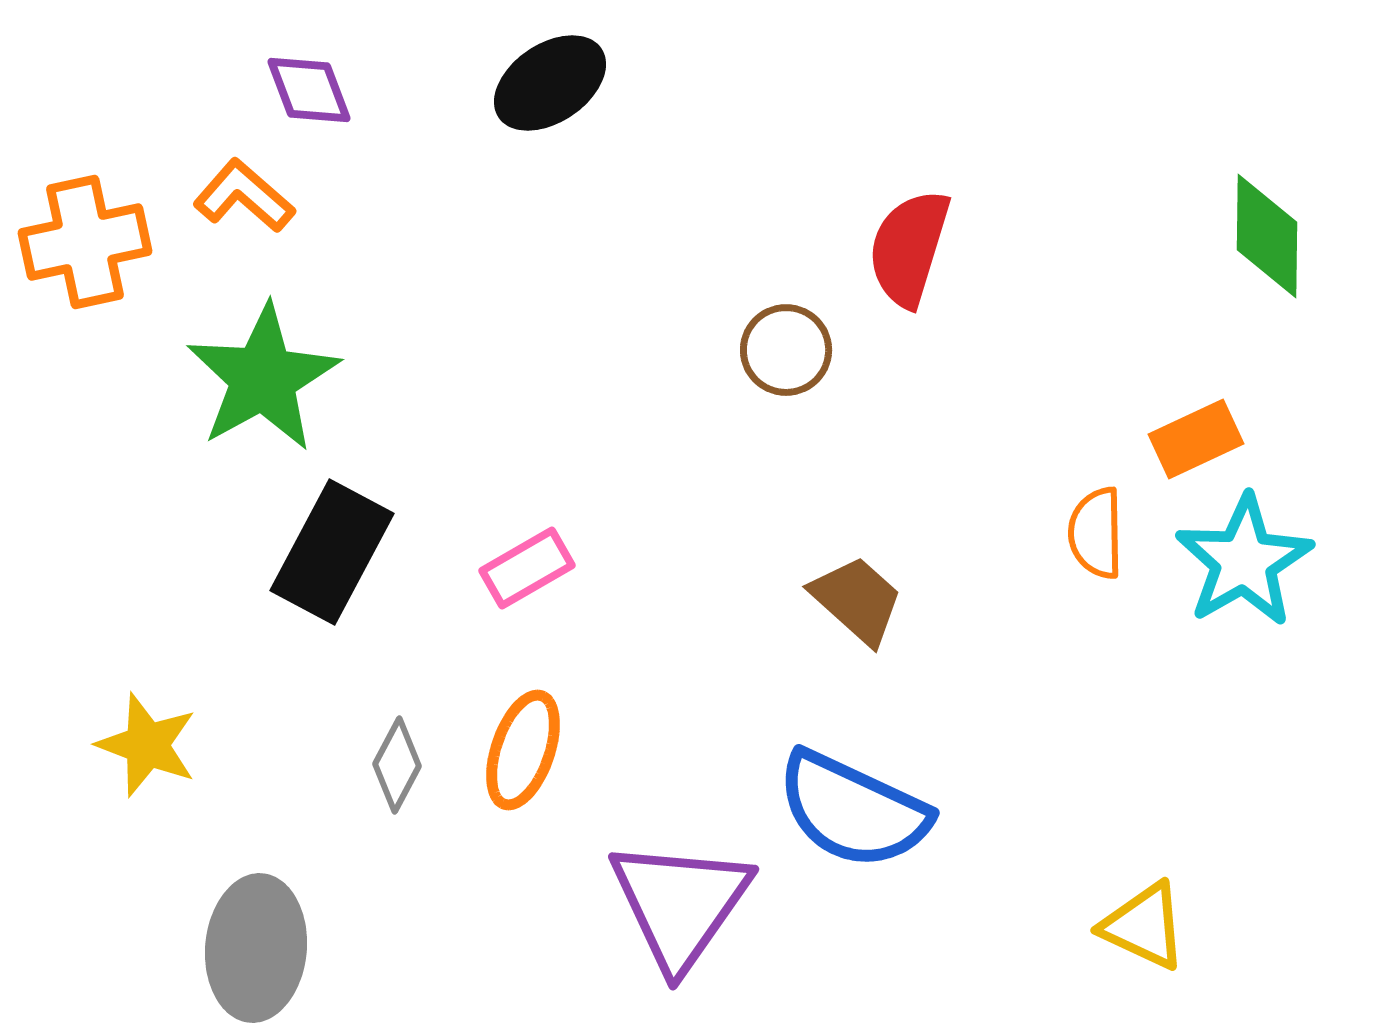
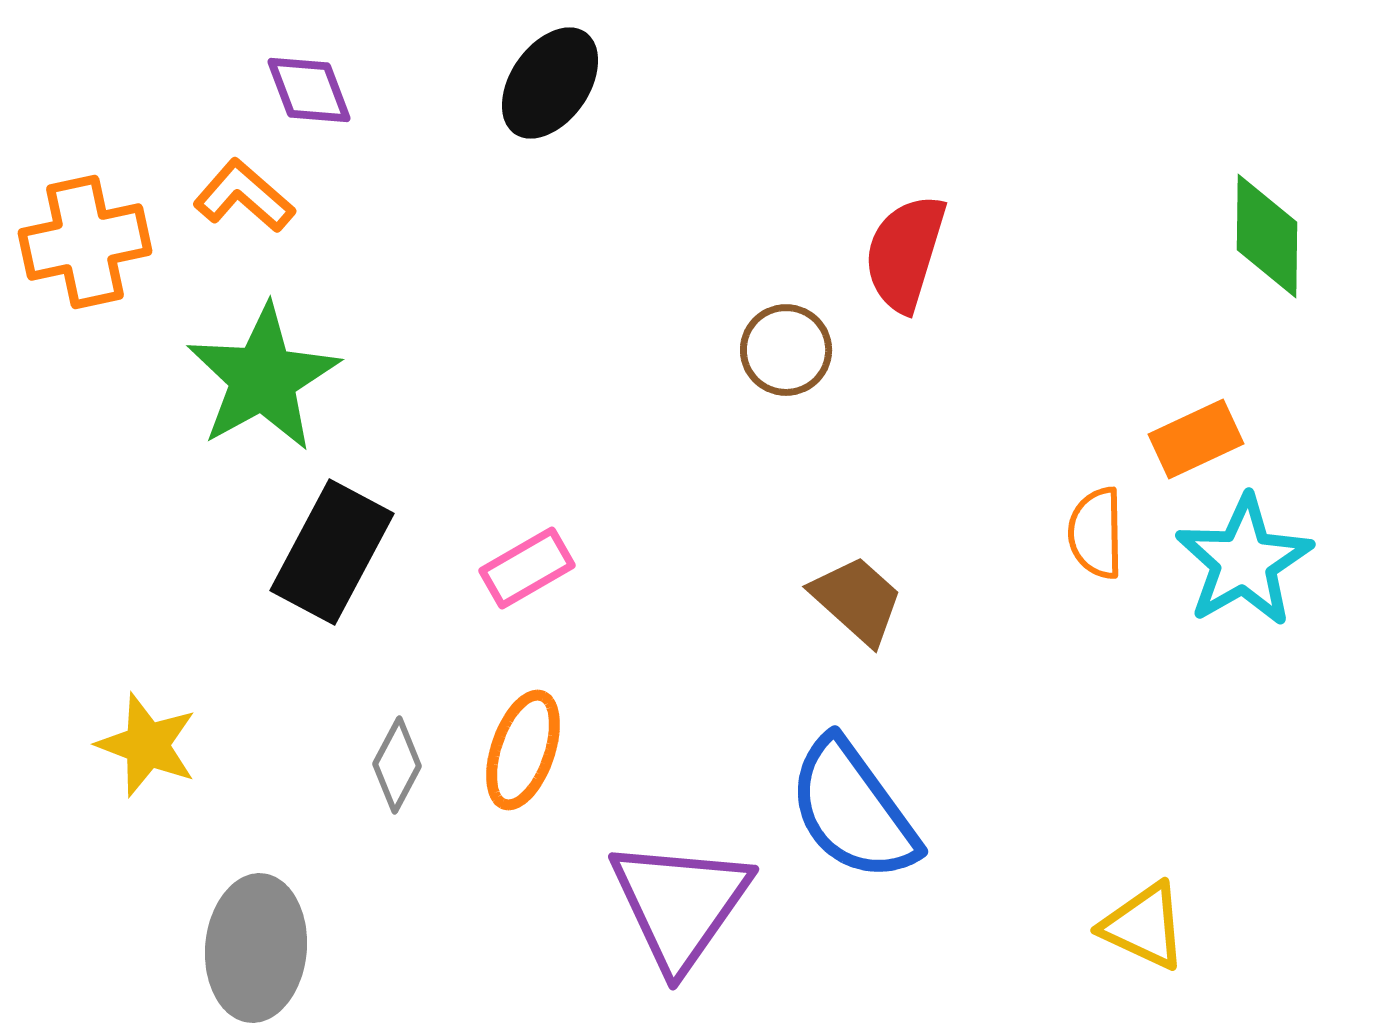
black ellipse: rotated 21 degrees counterclockwise
red semicircle: moved 4 px left, 5 px down
blue semicircle: rotated 29 degrees clockwise
